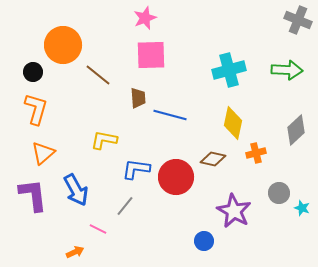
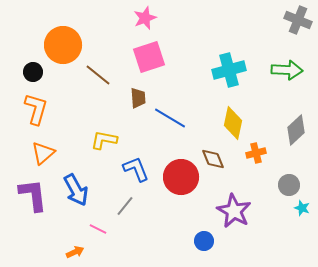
pink square: moved 2 px left, 2 px down; rotated 16 degrees counterclockwise
blue line: moved 3 px down; rotated 16 degrees clockwise
brown diamond: rotated 55 degrees clockwise
blue L-shape: rotated 60 degrees clockwise
red circle: moved 5 px right
gray circle: moved 10 px right, 8 px up
